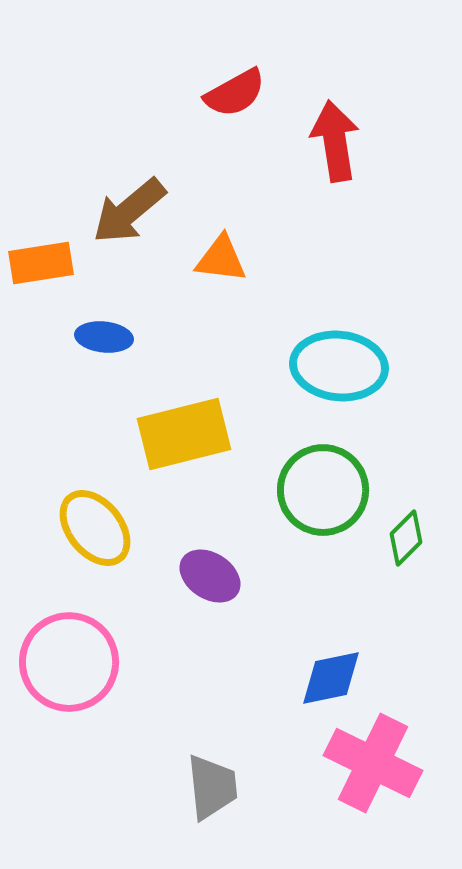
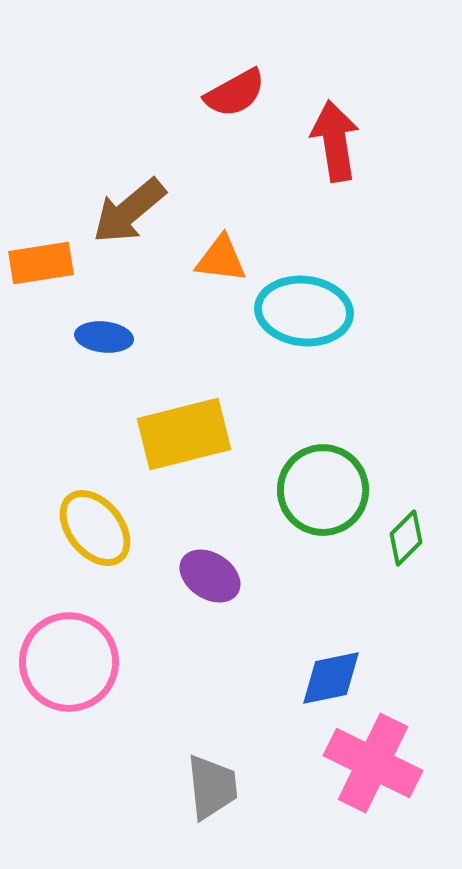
cyan ellipse: moved 35 px left, 55 px up
